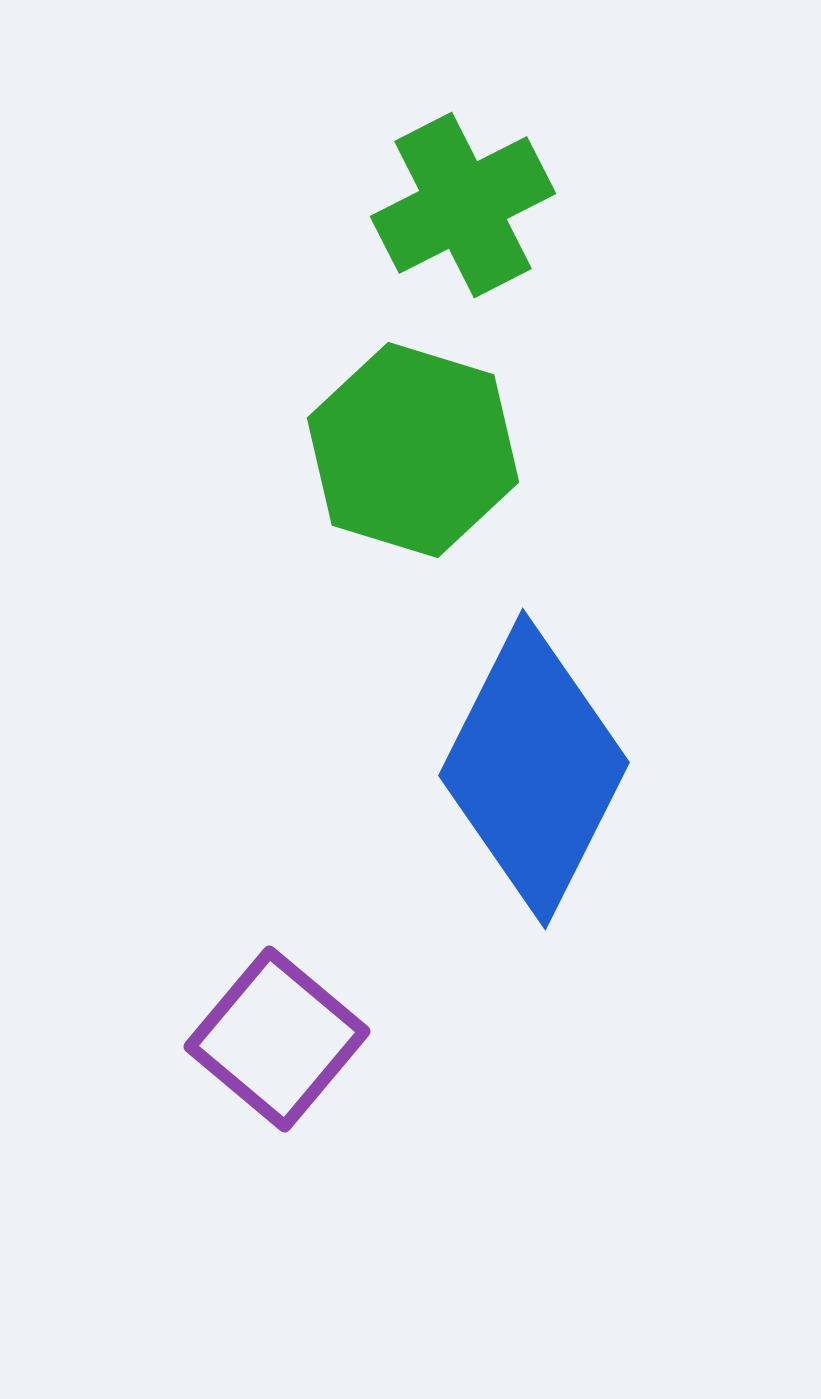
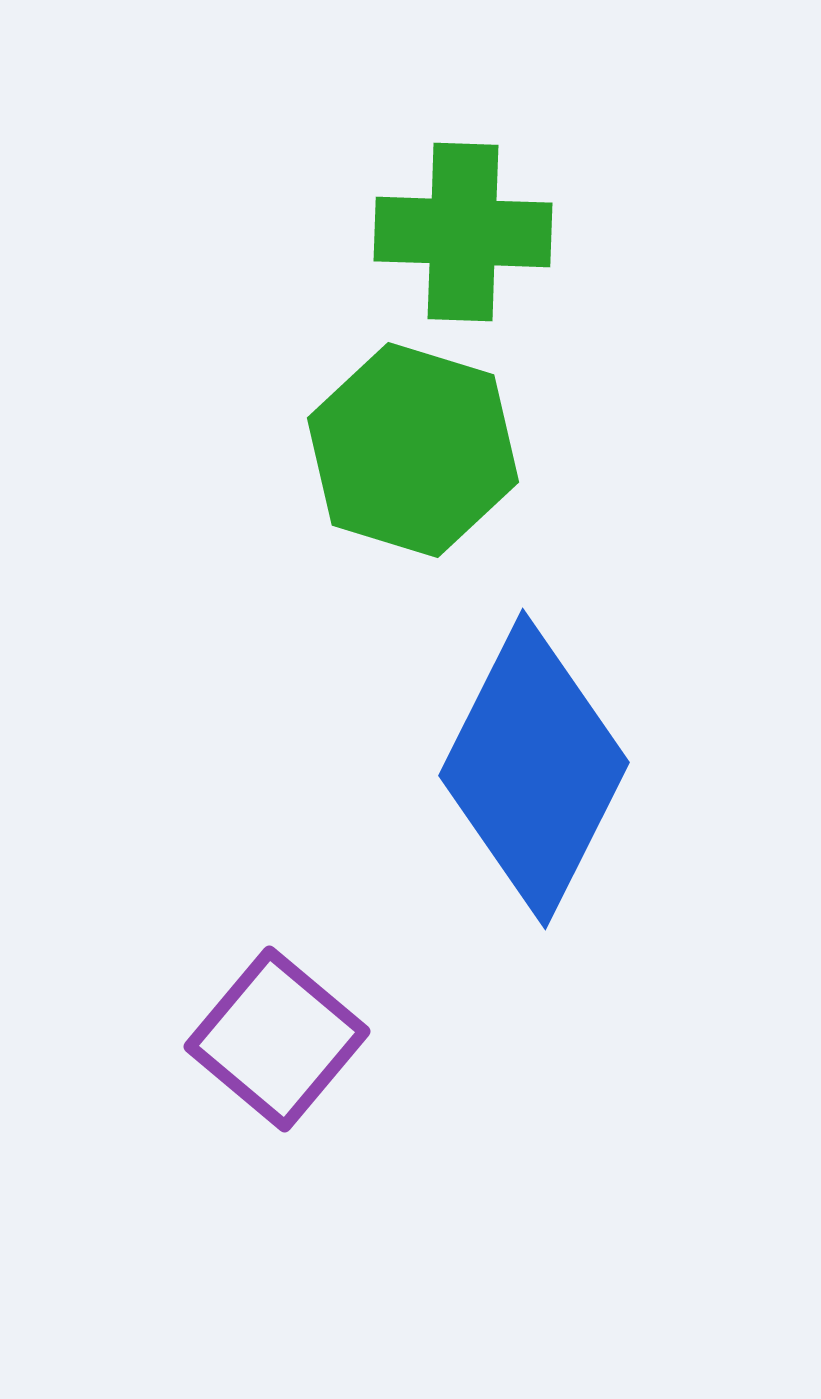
green cross: moved 27 px down; rotated 29 degrees clockwise
